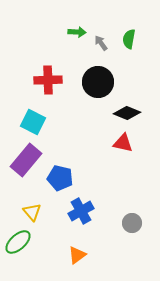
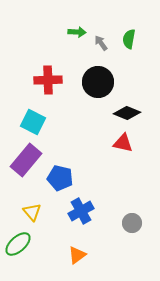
green ellipse: moved 2 px down
